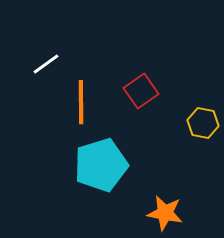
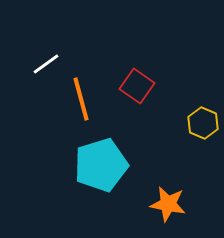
red square: moved 4 px left, 5 px up; rotated 20 degrees counterclockwise
orange line: moved 3 px up; rotated 15 degrees counterclockwise
yellow hexagon: rotated 12 degrees clockwise
orange star: moved 3 px right, 9 px up
